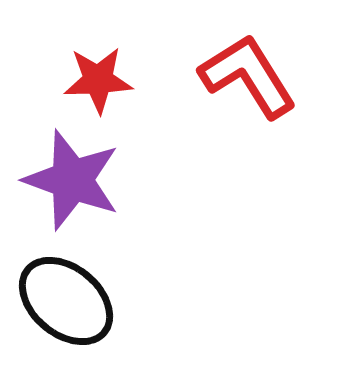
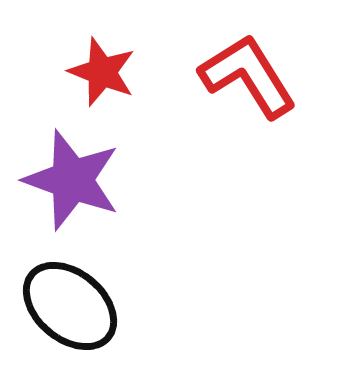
red star: moved 4 px right, 8 px up; rotated 24 degrees clockwise
black ellipse: moved 4 px right, 5 px down
